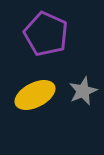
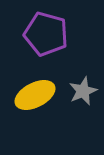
purple pentagon: rotated 9 degrees counterclockwise
